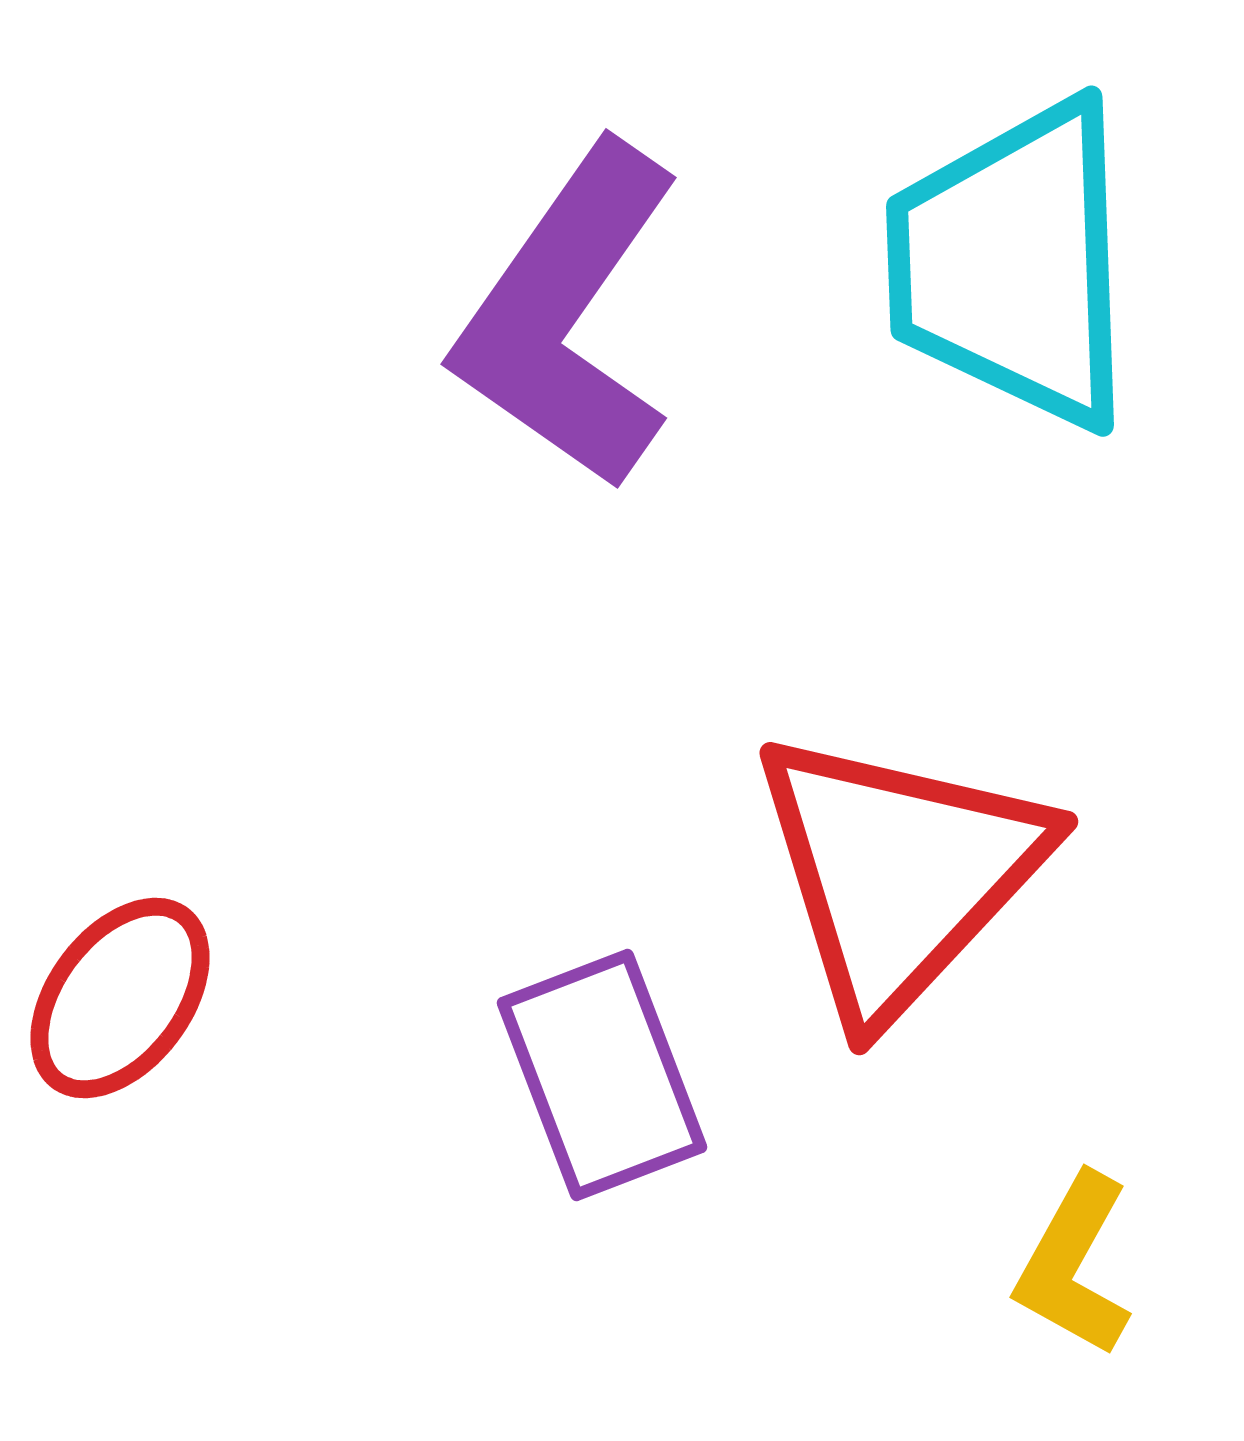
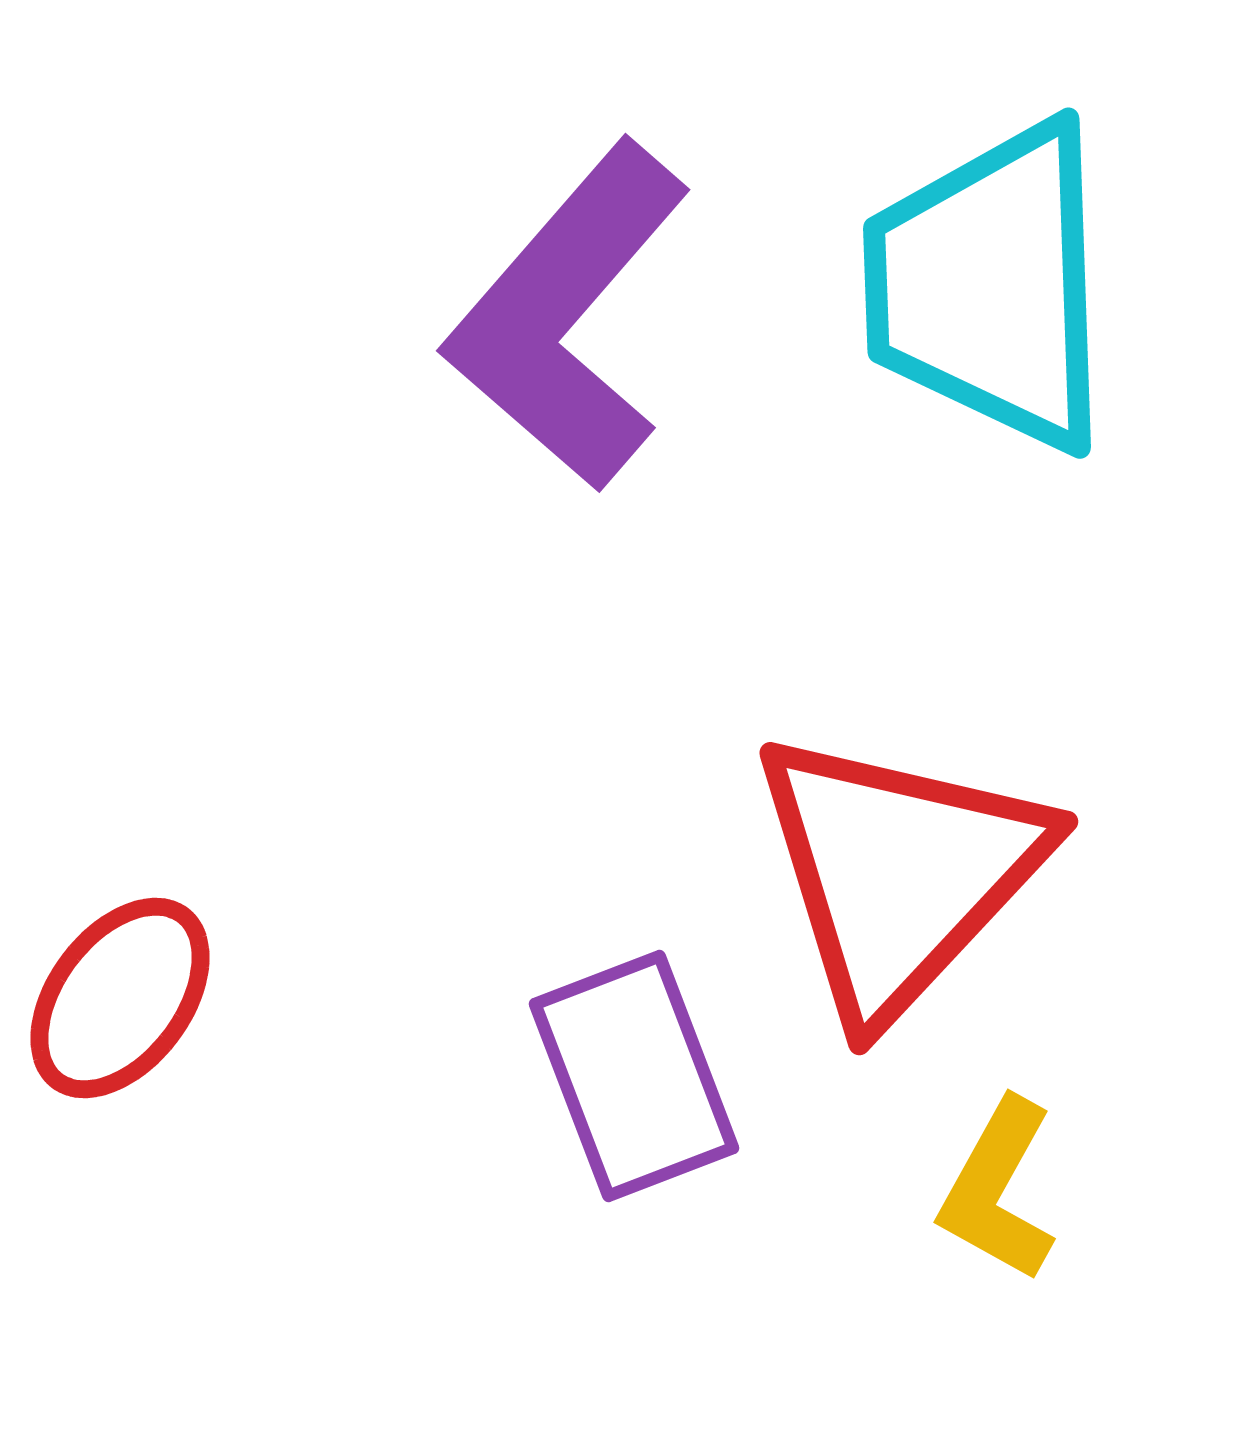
cyan trapezoid: moved 23 px left, 22 px down
purple L-shape: rotated 6 degrees clockwise
purple rectangle: moved 32 px right, 1 px down
yellow L-shape: moved 76 px left, 75 px up
